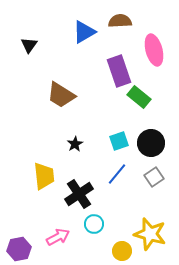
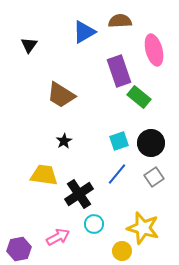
black star: moved 11 px left, 3 px up
yellow trapezoid: moved 1 px up; rotated 76 degrees counterclockwise
yellow star: moved 7 px left, 6 px up
